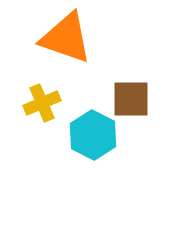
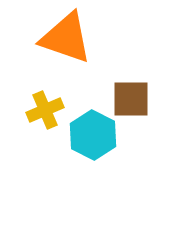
yellow cross: moved 3 px right, 7 px down
